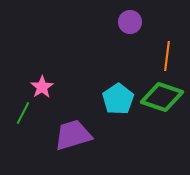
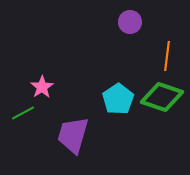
green line: rotated 35 degrees clockwise
purple trapezoid: rotated 57 degrees counterclockwise
